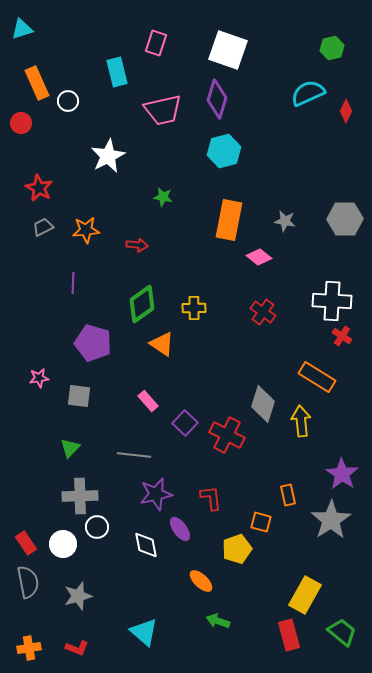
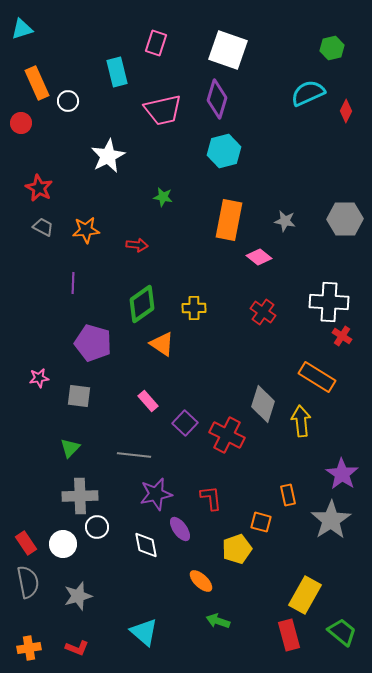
gray trapezoid at (43, 227): rotated 55 degrees clockwise
white cross at (332, 301): moved 3 px left, 1 px down
